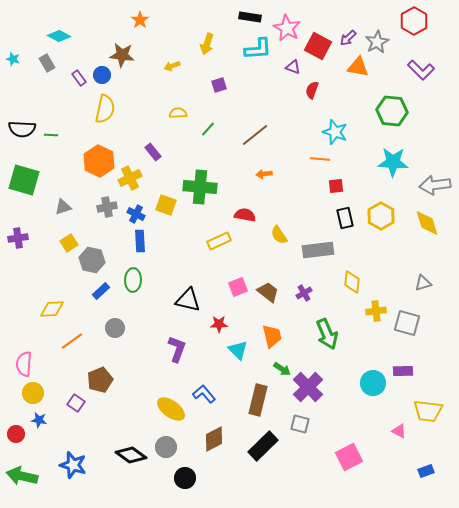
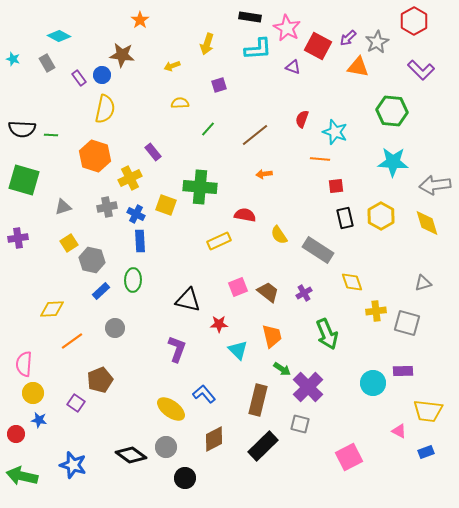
red semicircle at (312, 90): moved 10 px left, 29 px down
yellow semicircle at (178, 113): moved 2 px right, 10 px up
orange hexagon at (99, 161): moved 4 px left, 5 px up; rotated 8 degrees counterclockwise
gray rectangle at (318, 250): rotated 40 degrees clockwise
yellow diamond at (352, 282): rotated 25 degrees counterclockwise
blue rectangle at (426, 471): moved 19 px up
